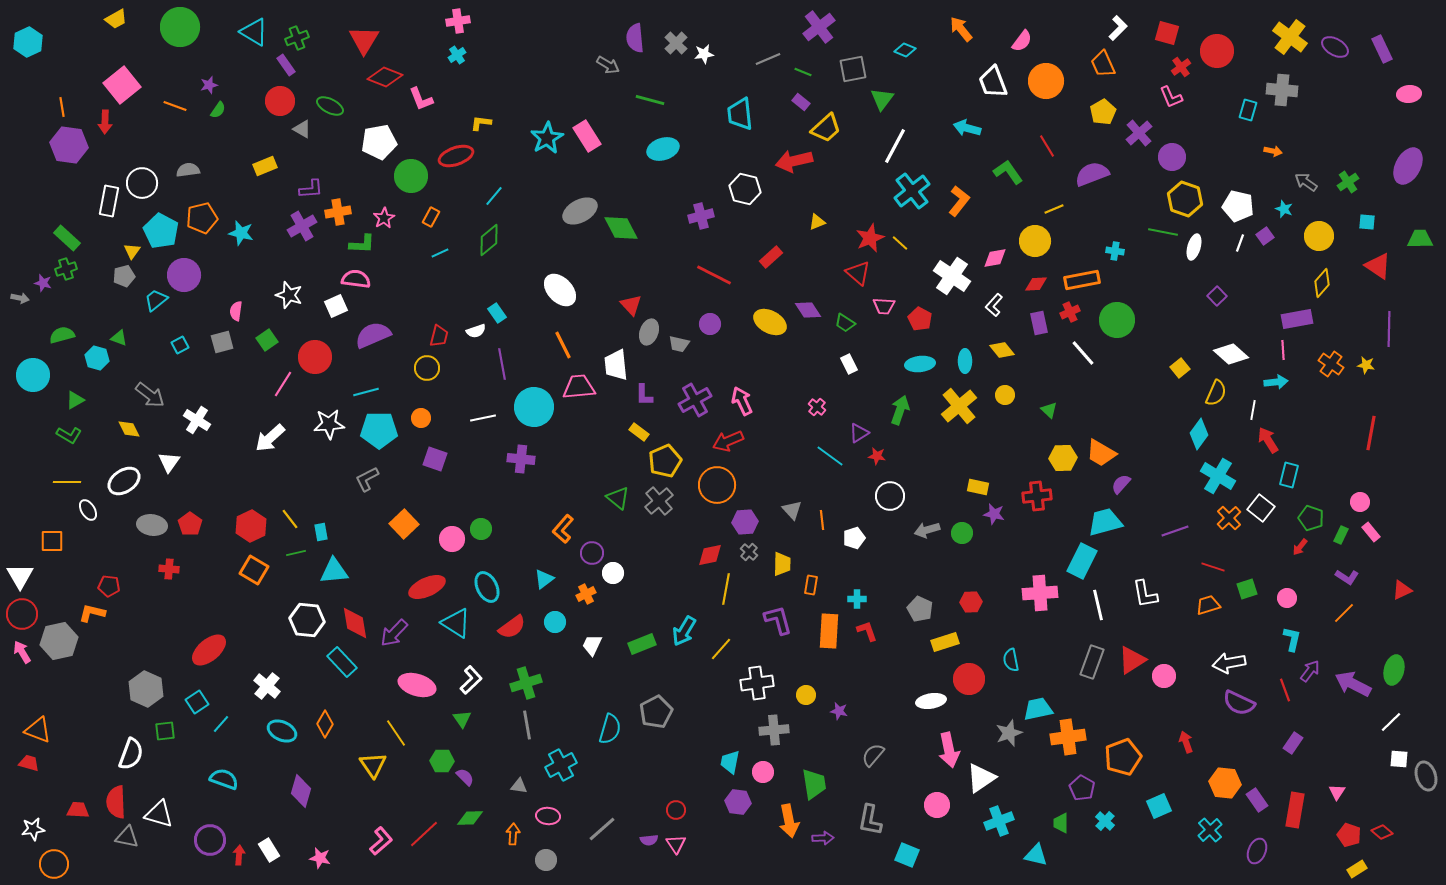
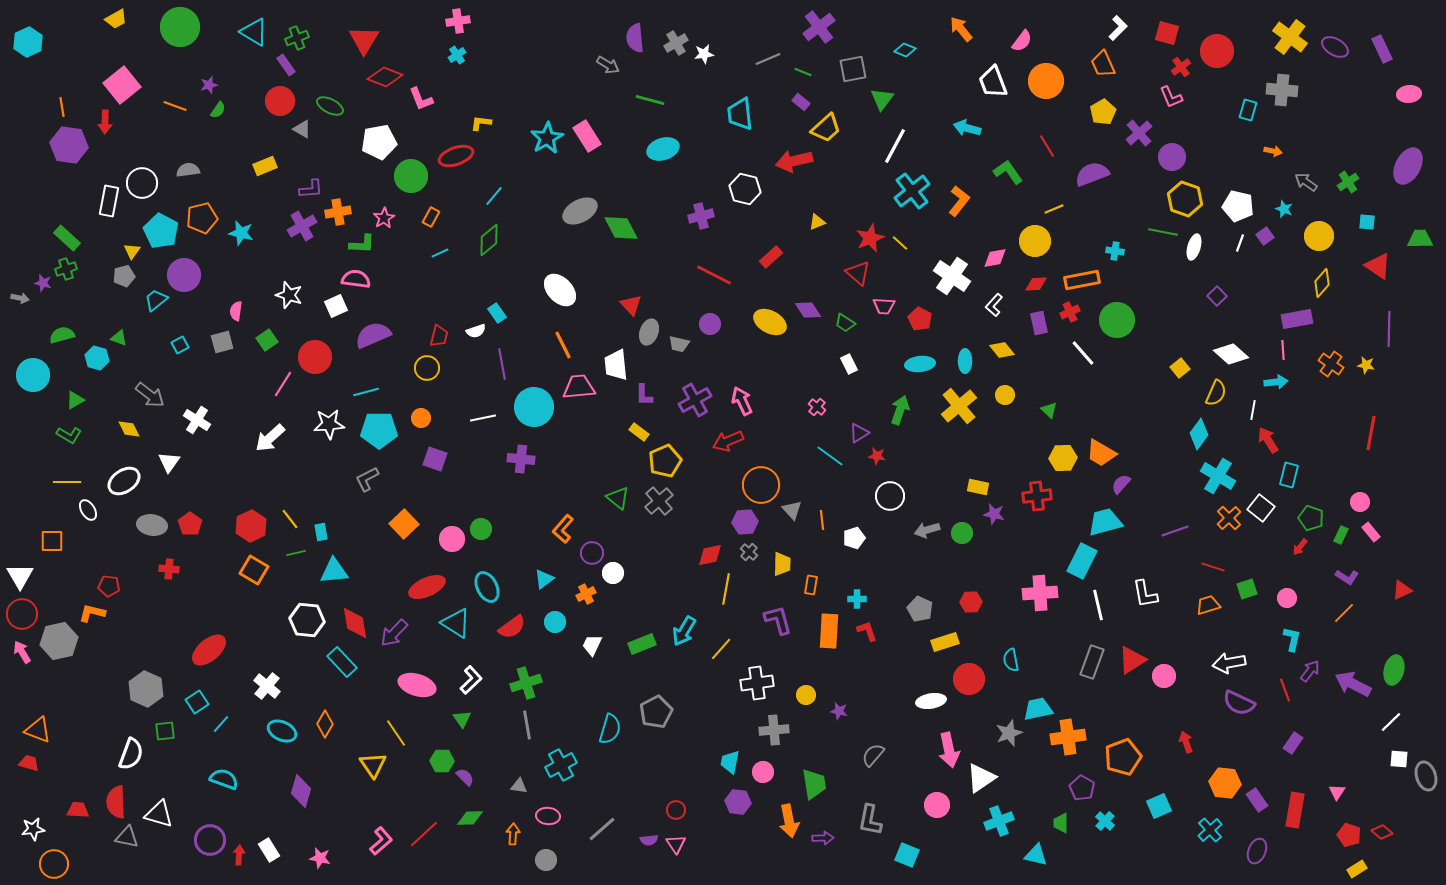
gray cross at (676, 43): rotated 15 degrees clockwise
orange circle at (717, 485): moved 44 px right
